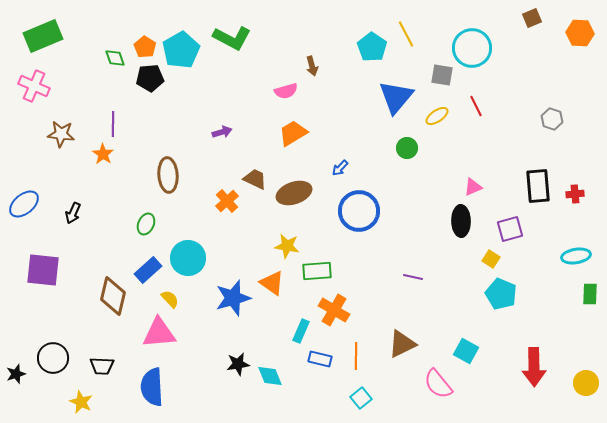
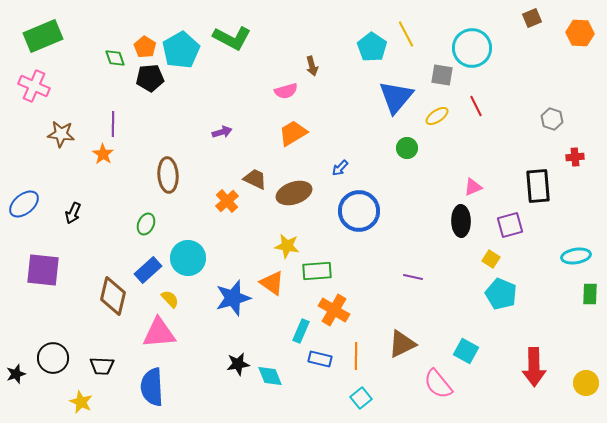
red cross at (575, 194): moved 37 px up
purple square at (510, 229): moved 4 px up
